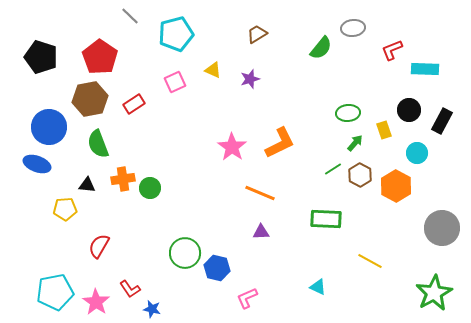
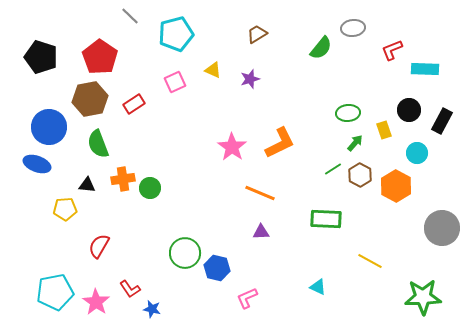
green star at (434, 293): moved 11 px left, 4 px down; rotated 27 degrees clockwise
